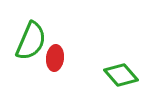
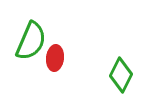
green diamond: rotated 68 degrees clockwise
